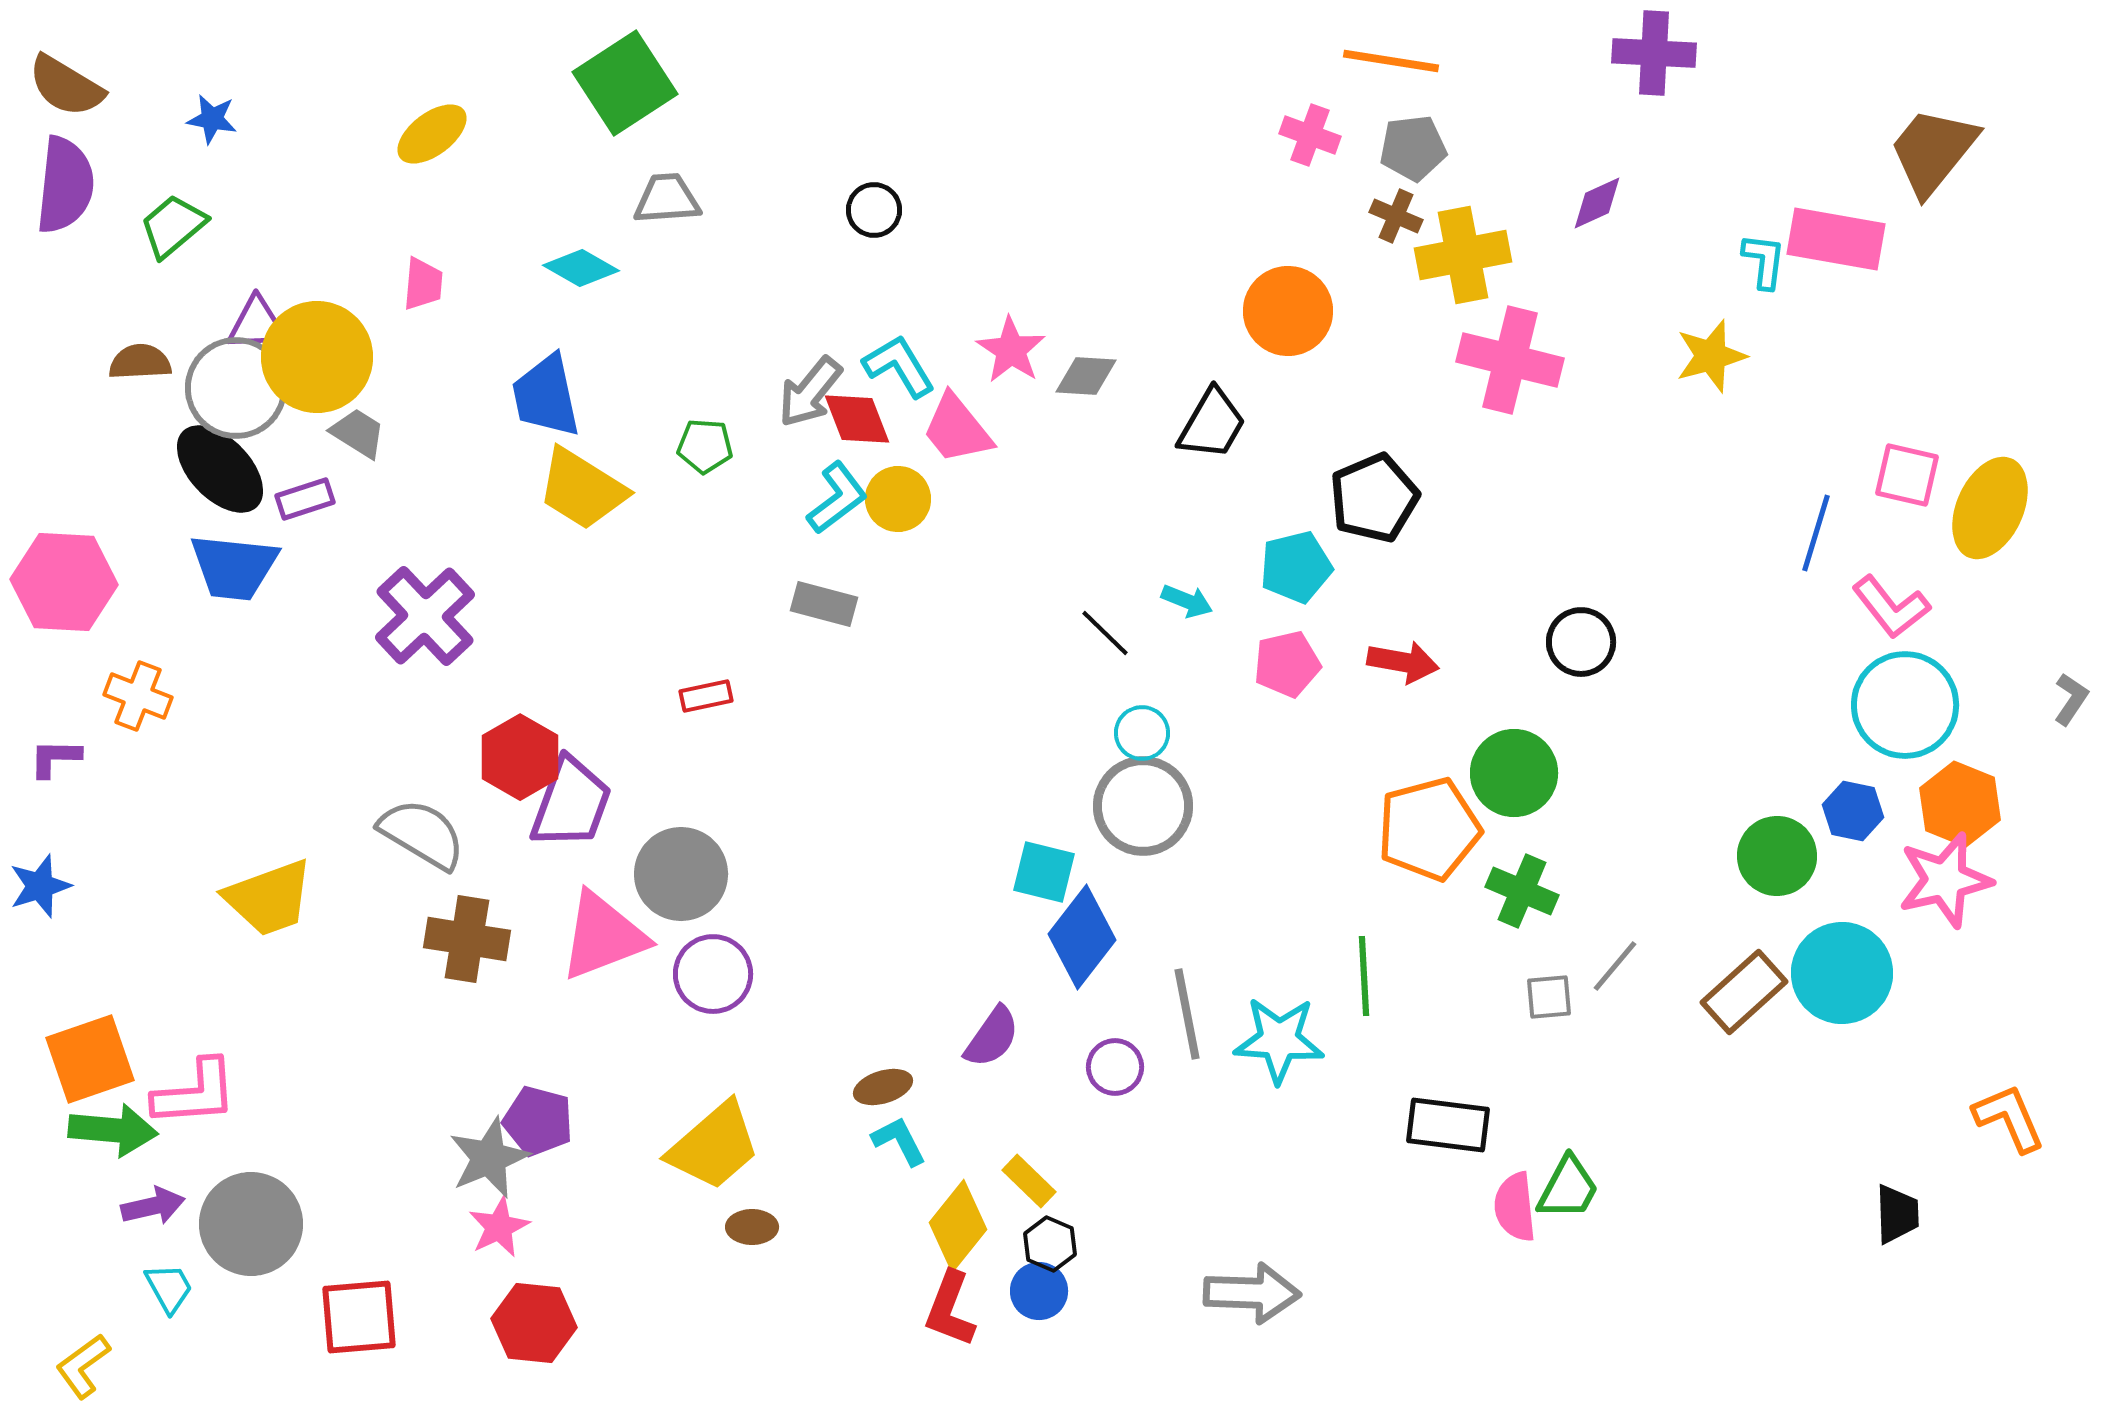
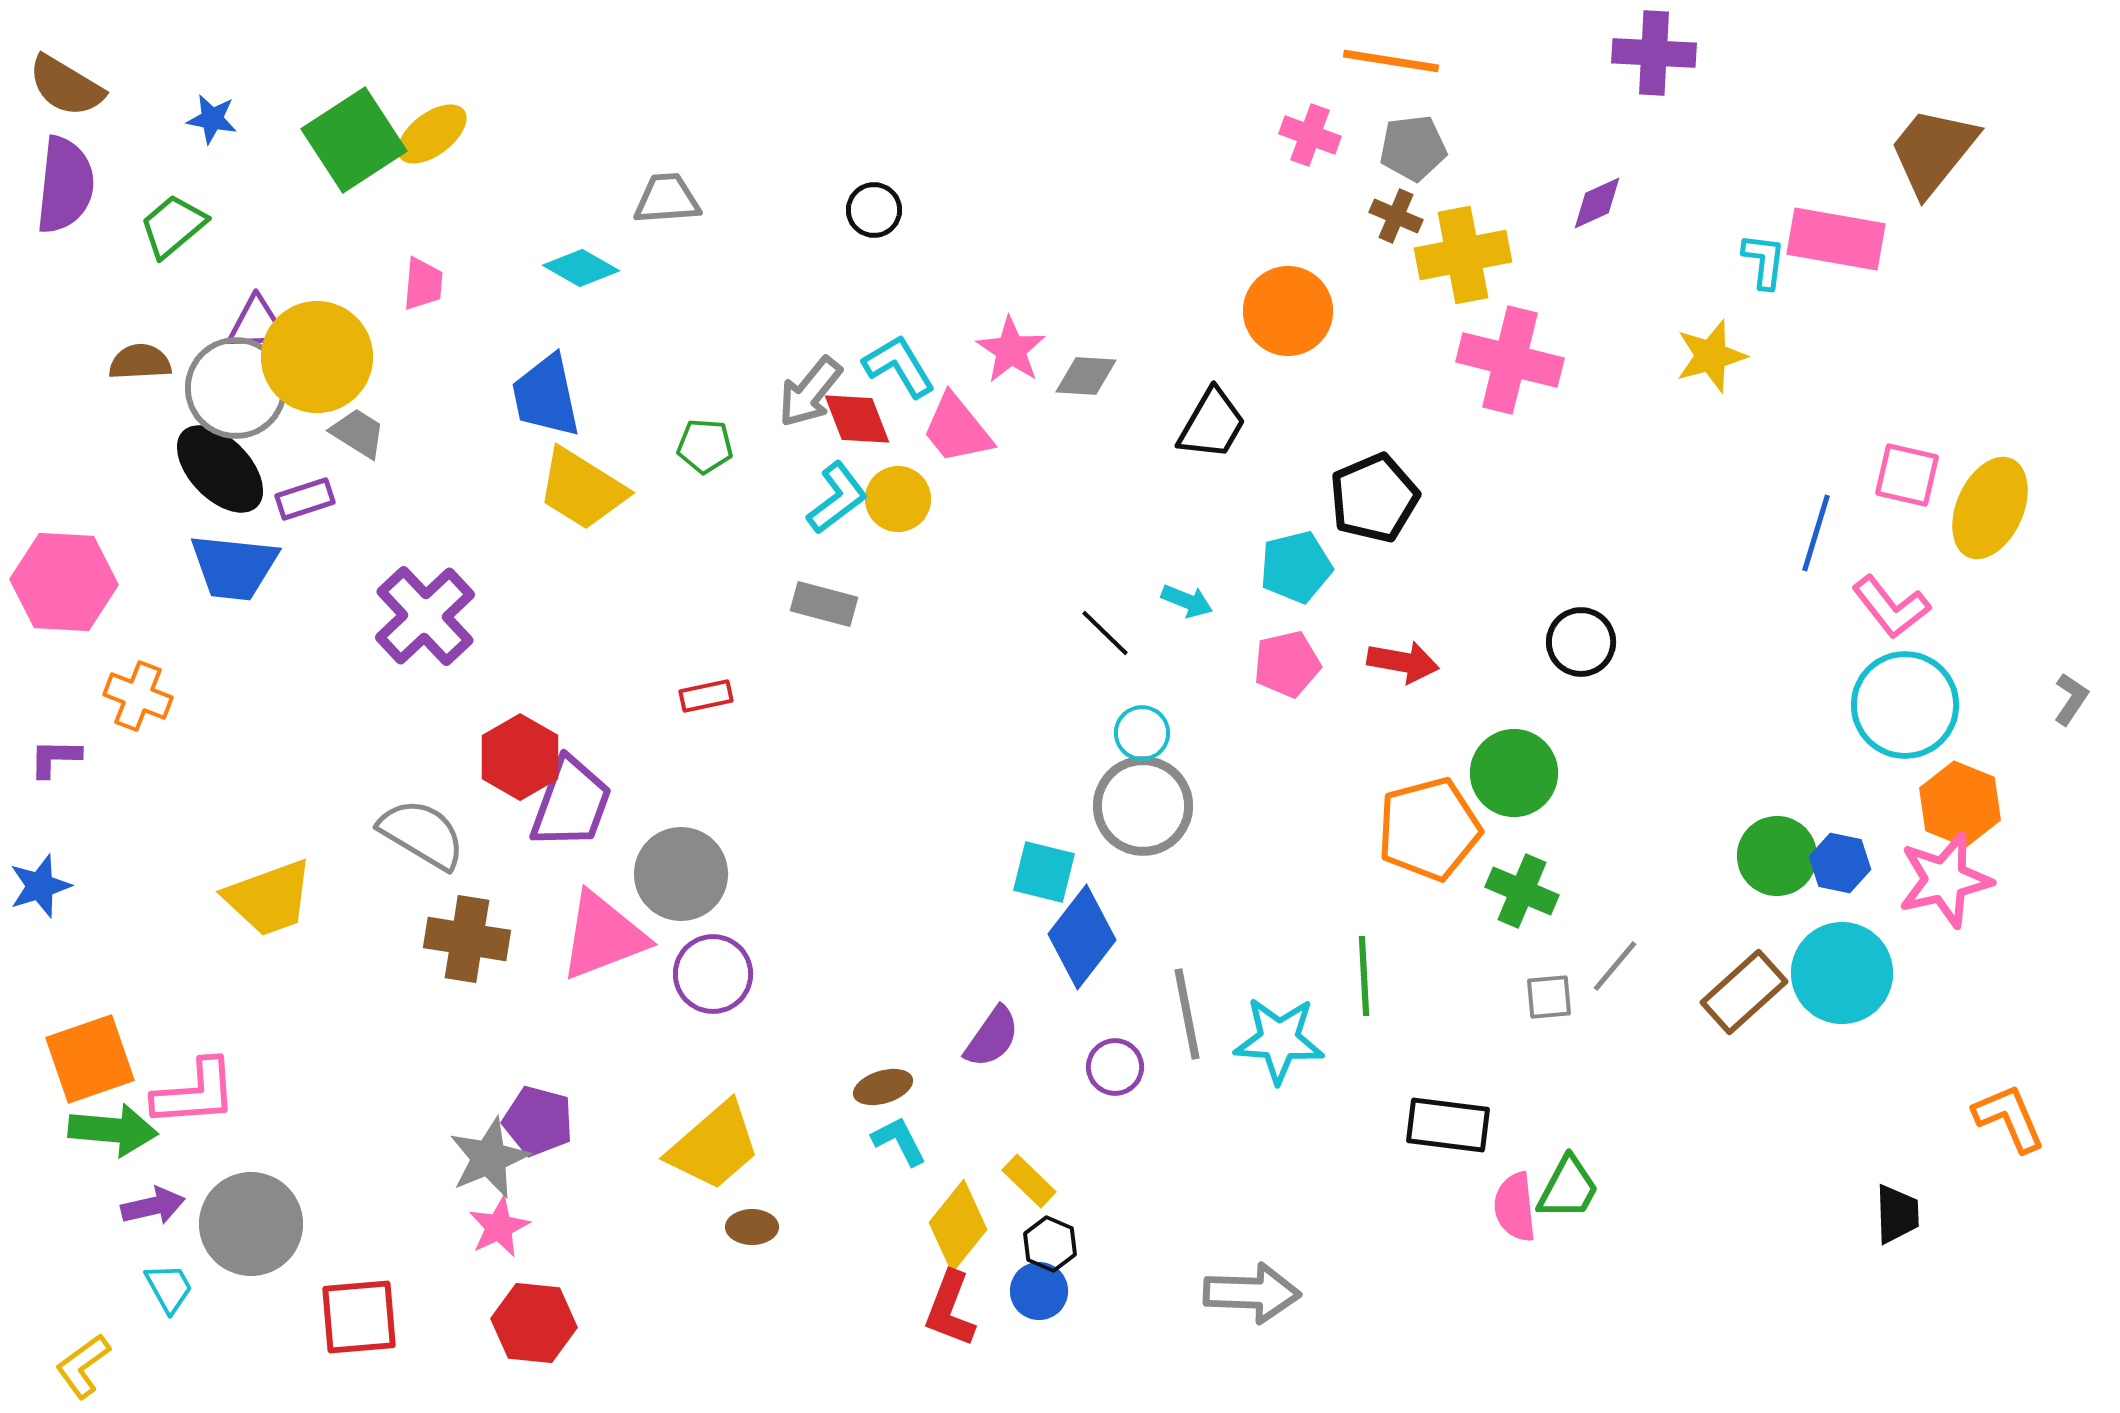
green square at (625, 83): moved 271 px left, 57 px down
blue hexagon at (1853, 811): moved 13 px left, 52 px down
